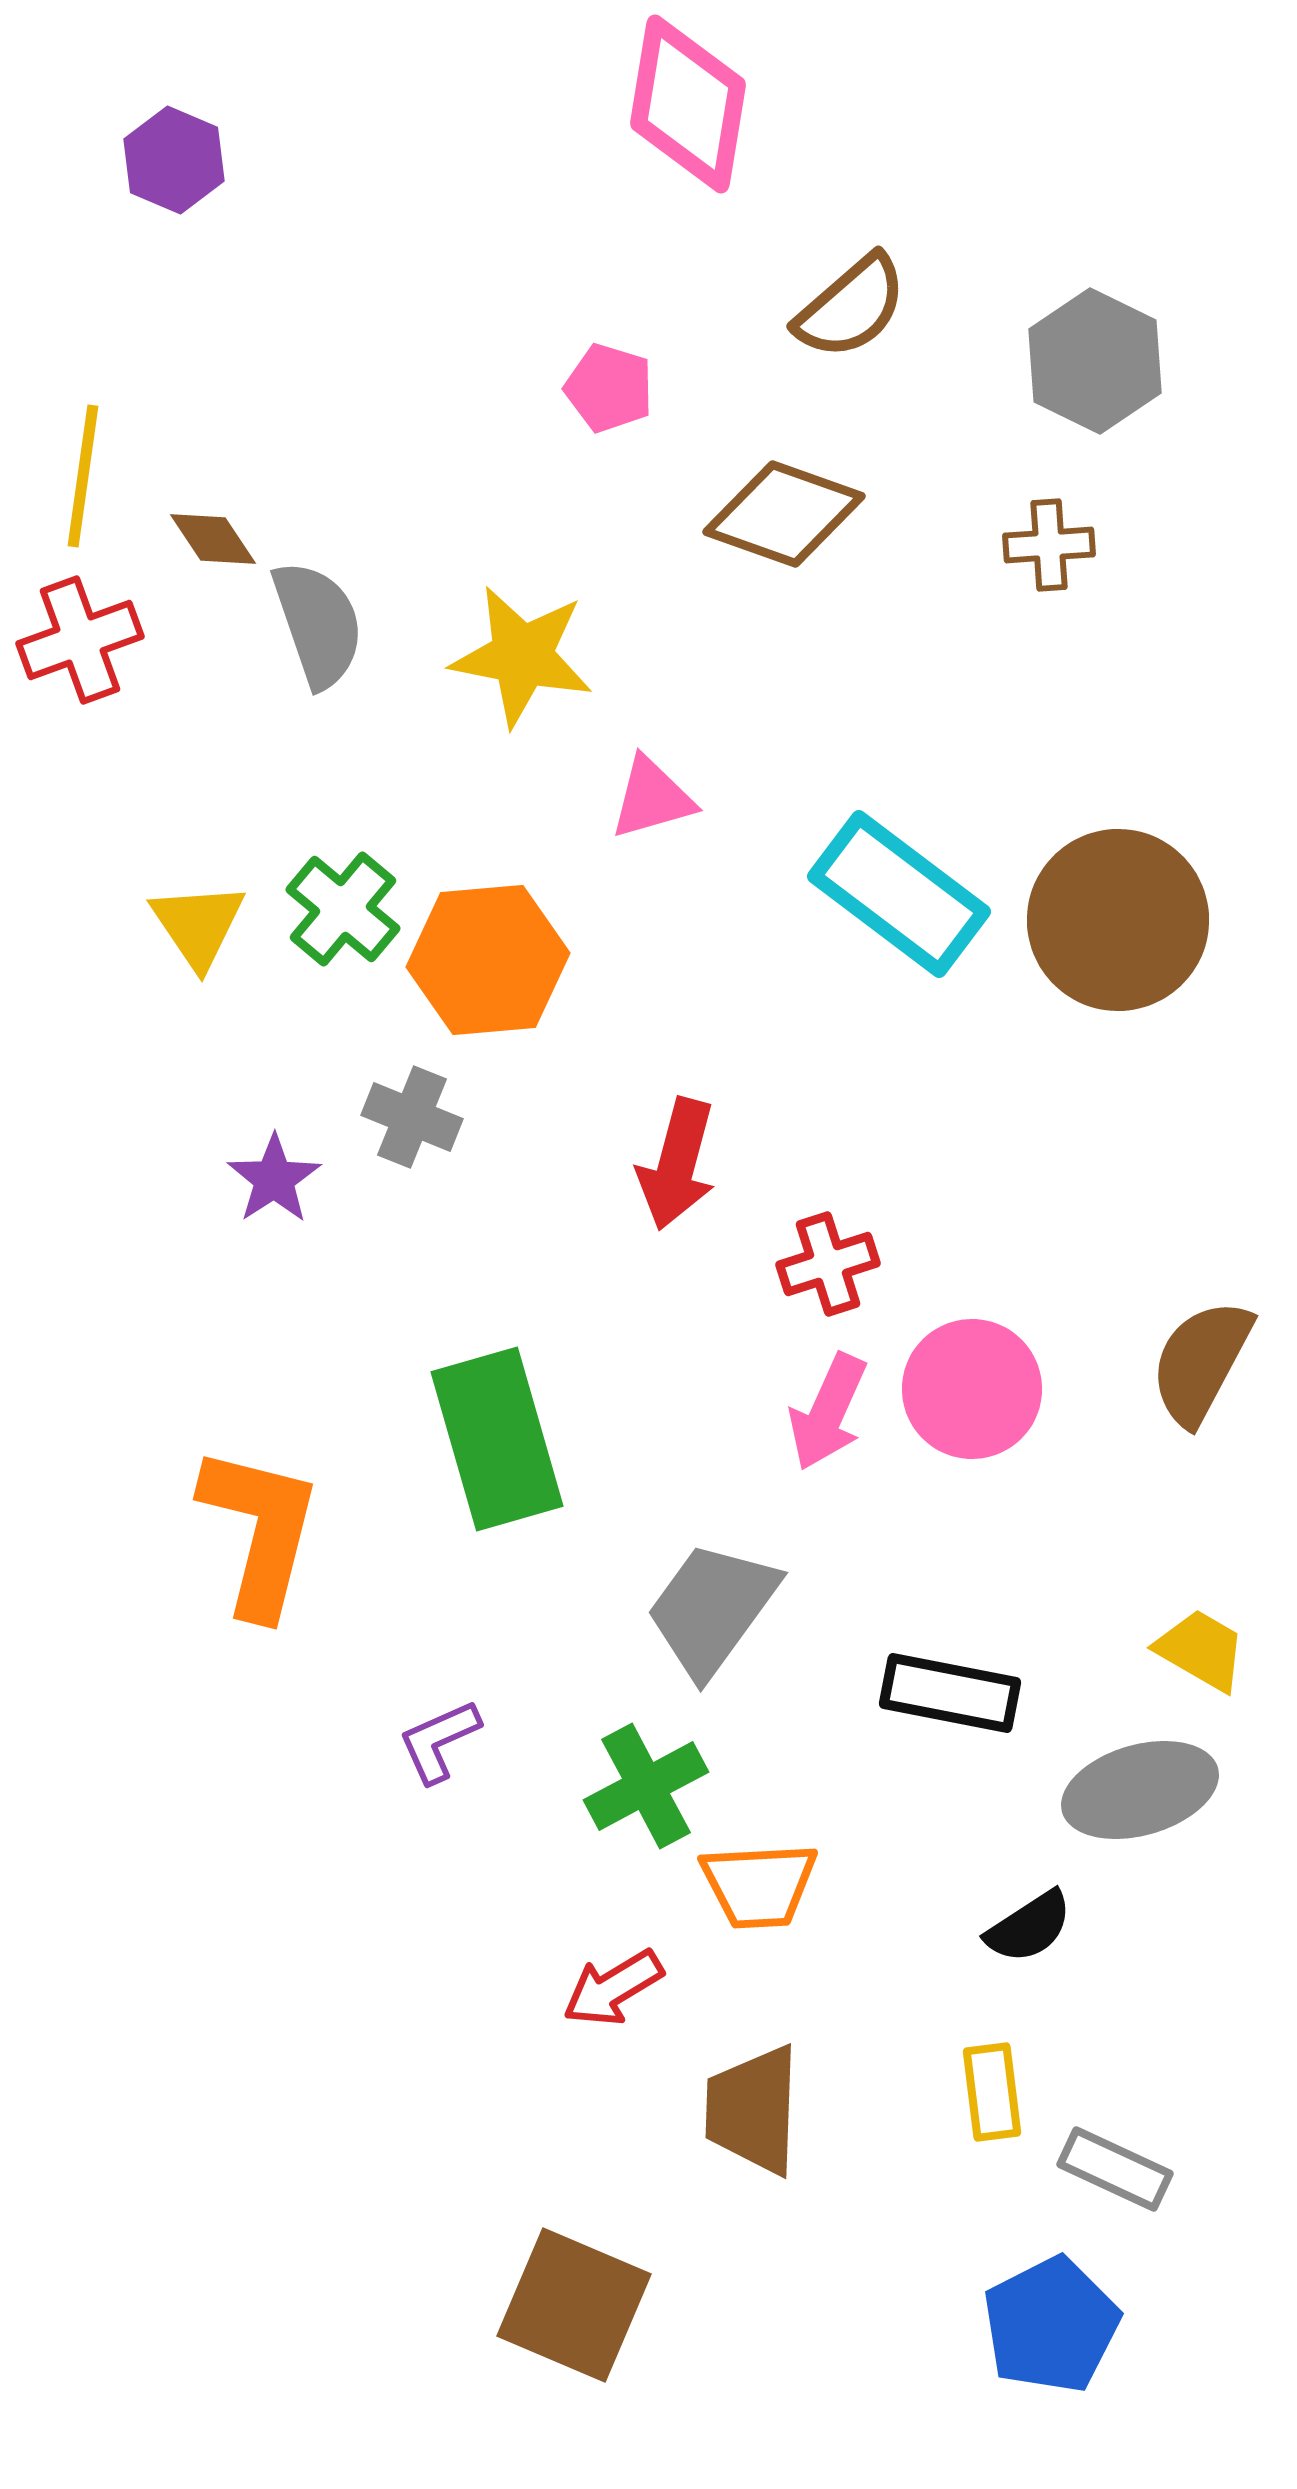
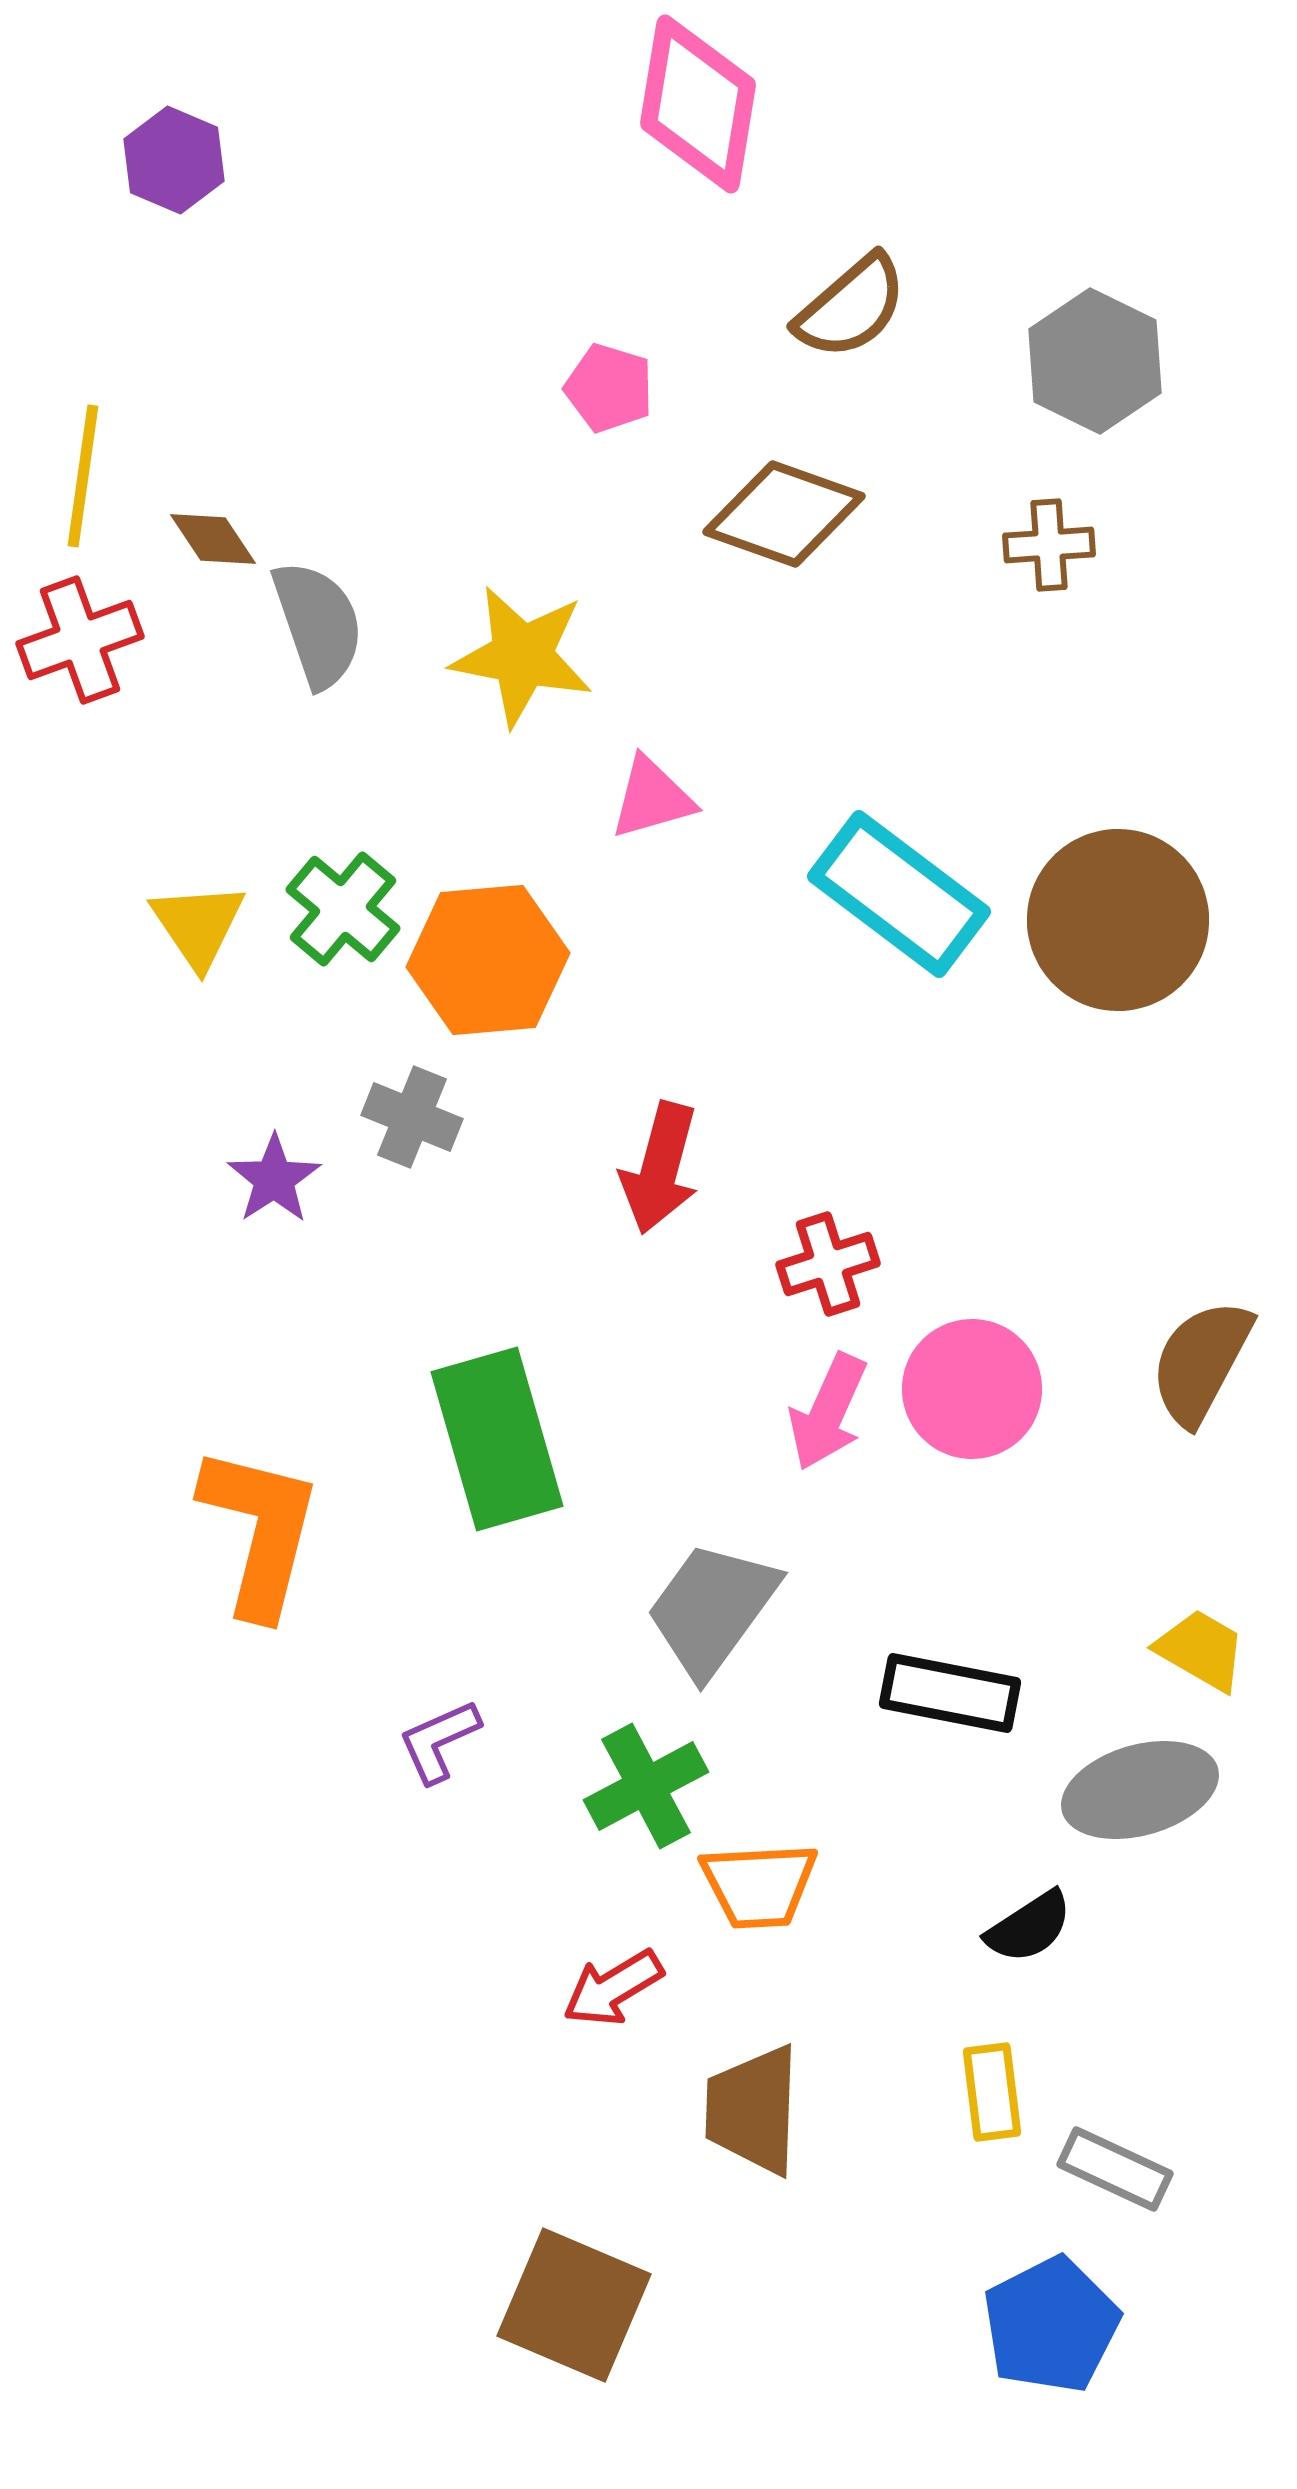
pink diamond at (688, 104): moved 10 px right
red arrow at (677, 1164): moved 17 px left, 4 px down
